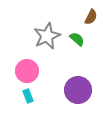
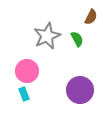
green semicircle: rotated 21 degrees clockwise
purple circle: moved 2 px right
cyan rectangle: moved 4 px left, 2 px up
